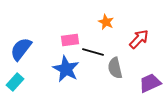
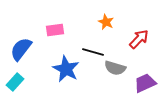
pink rectangle: moved 15 px left, 10 px up
gray semicircle: rotated 60 degrees counterclockwise
purple trapezoid: moved 5 px left
